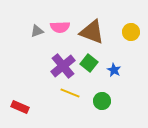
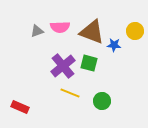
yellow circle: moved 4 px right, 1 px up
green square: rotated 24 degrees counterclockwise
blue star: moved 25 px up; rotated 24 degrees counterclockwise
